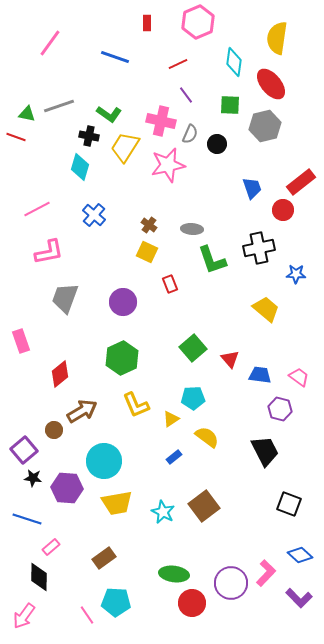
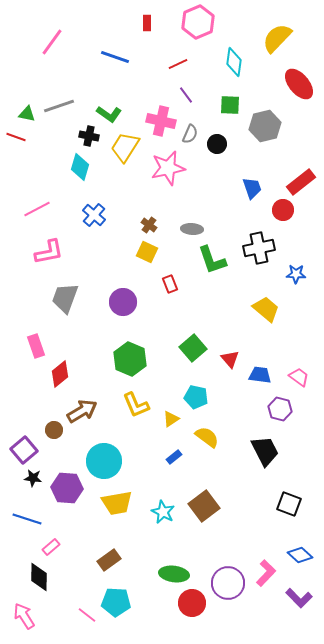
yellow semicircle at (277, 38): rotated 36 degrees clockwise
pink line at (50, 43): moved 2 px right, 1 px up
red ellipse at (271, 84): moved 28 px right
pink star at (168, 165): moved 3 px down
pink rectangle at (21, 341): moved 15 px right, 5 px down
green hexagon at (122, 358): moved 8 px right, 1 px down; rotated 12 degrees counterclockwise
cyan pentagon at (193, 398): moved 3 px right, 1 px up; rotated 15 degrees clockwise
brown rectangle at (104, 558): moved 5 px right, 2 px down
purple circle at (231, 583): moved 3 px left
pink line at (87, 615): rotated 18 degrees counterclockwise
pink arrow at (24, 616): rotated 112 degrees clockwise
